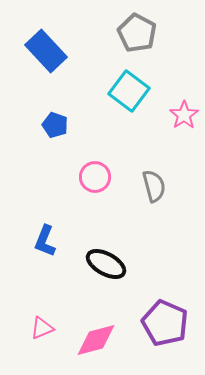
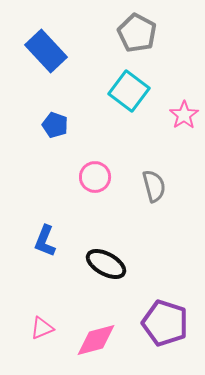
purple pentagon: rotated 6 degrees counterclockwise
